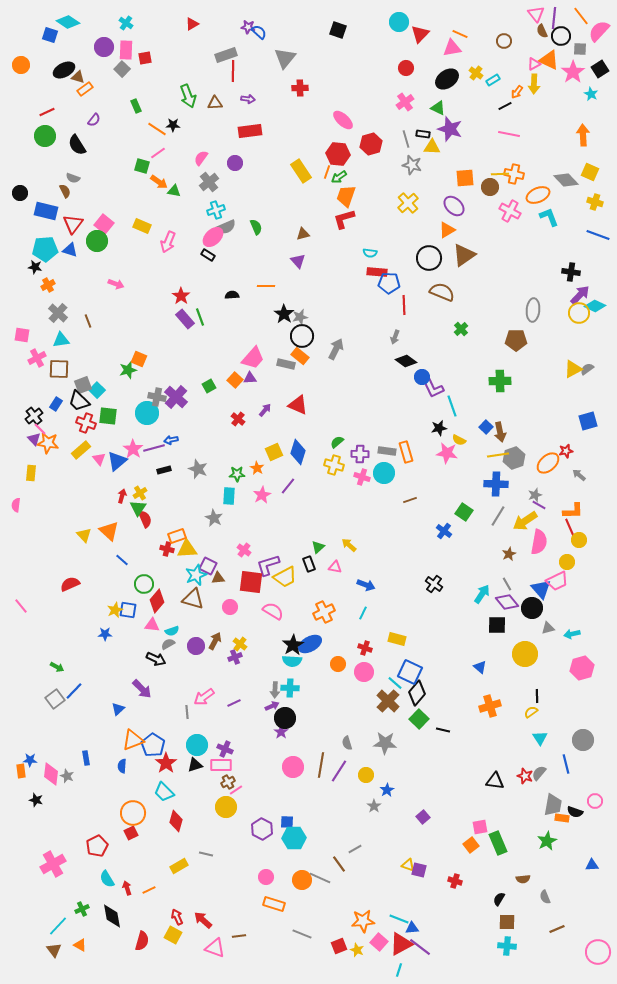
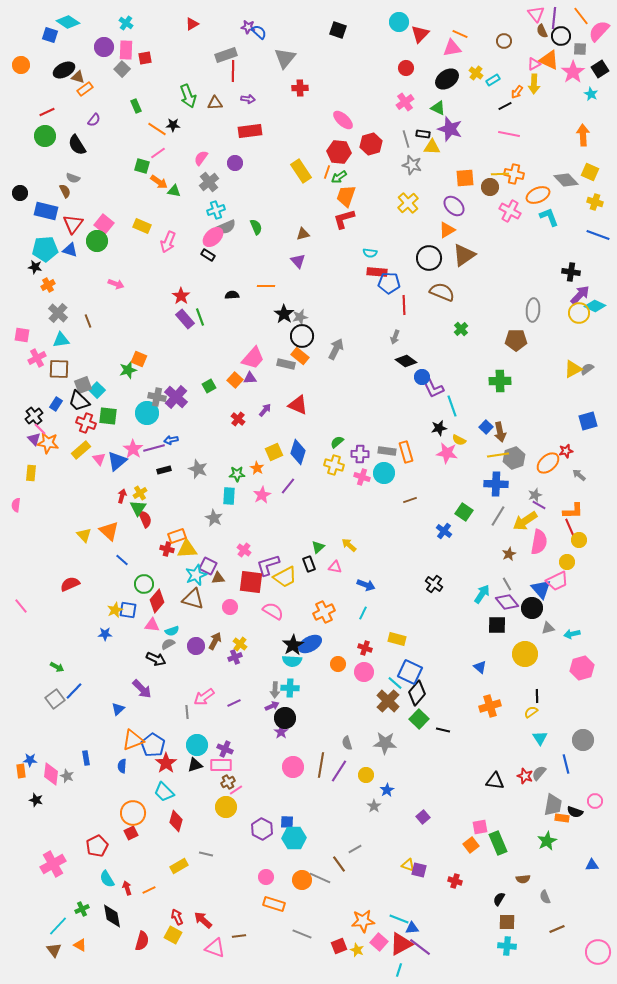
red hexagon at (338, 154): moved 1 px right, 2 px up
